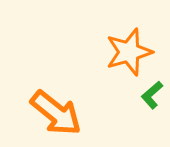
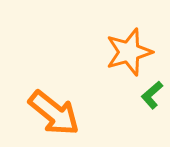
orange arrow: moved 2 px left
